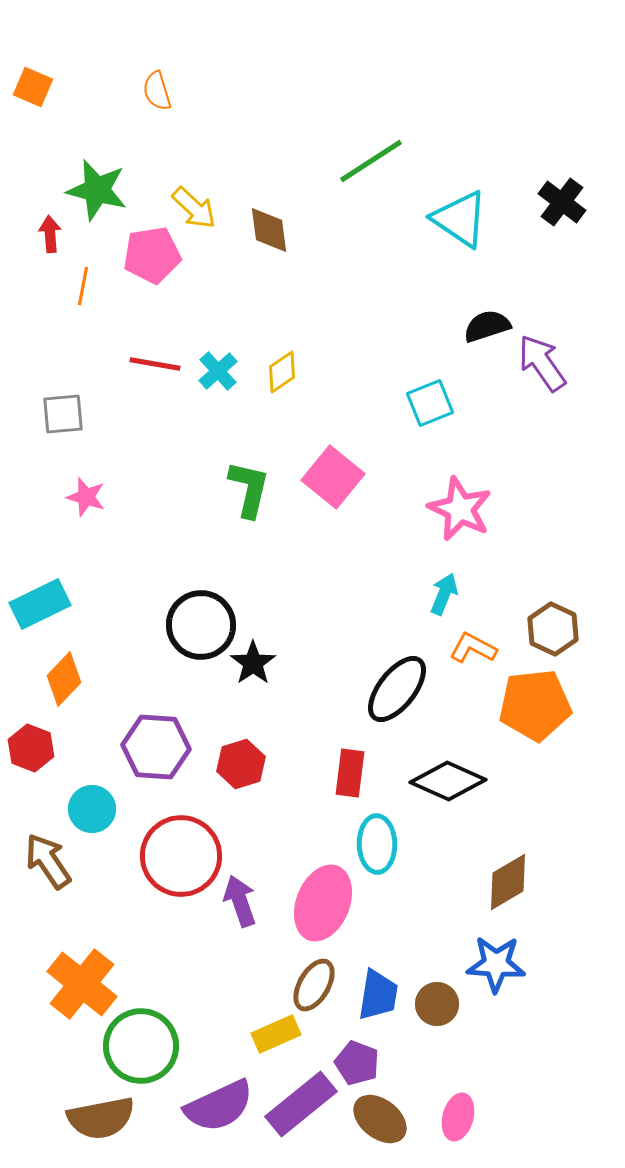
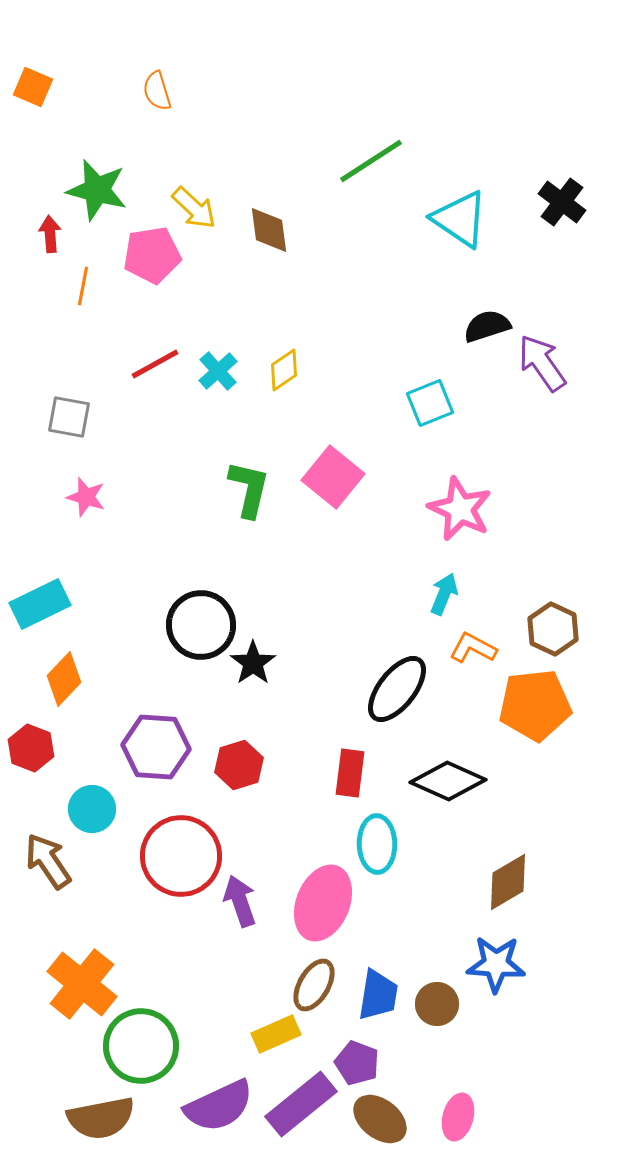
red line at (155, 364): rotated 39 degrees counterclockwise
yellow diamond at (282, 372): moved 2 px right, 2 px up
gray square at (63, 414): moved 6 px right, 3 px down; rotated 15 degrees clockwise
red hexagon at (241, 764): moved 2 px left, 1 px down
